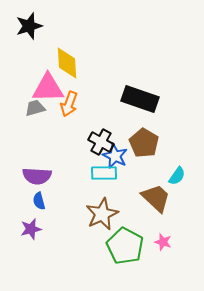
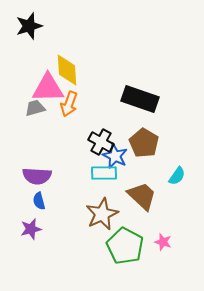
yellow diamond: moved 7 px down
brown trapezoid: moved 14 px left, 2 px up
